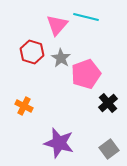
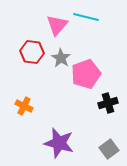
red hexagon: rotated 10 degrees counterclockwise
black cross: rotated 24 degrees clockwise
